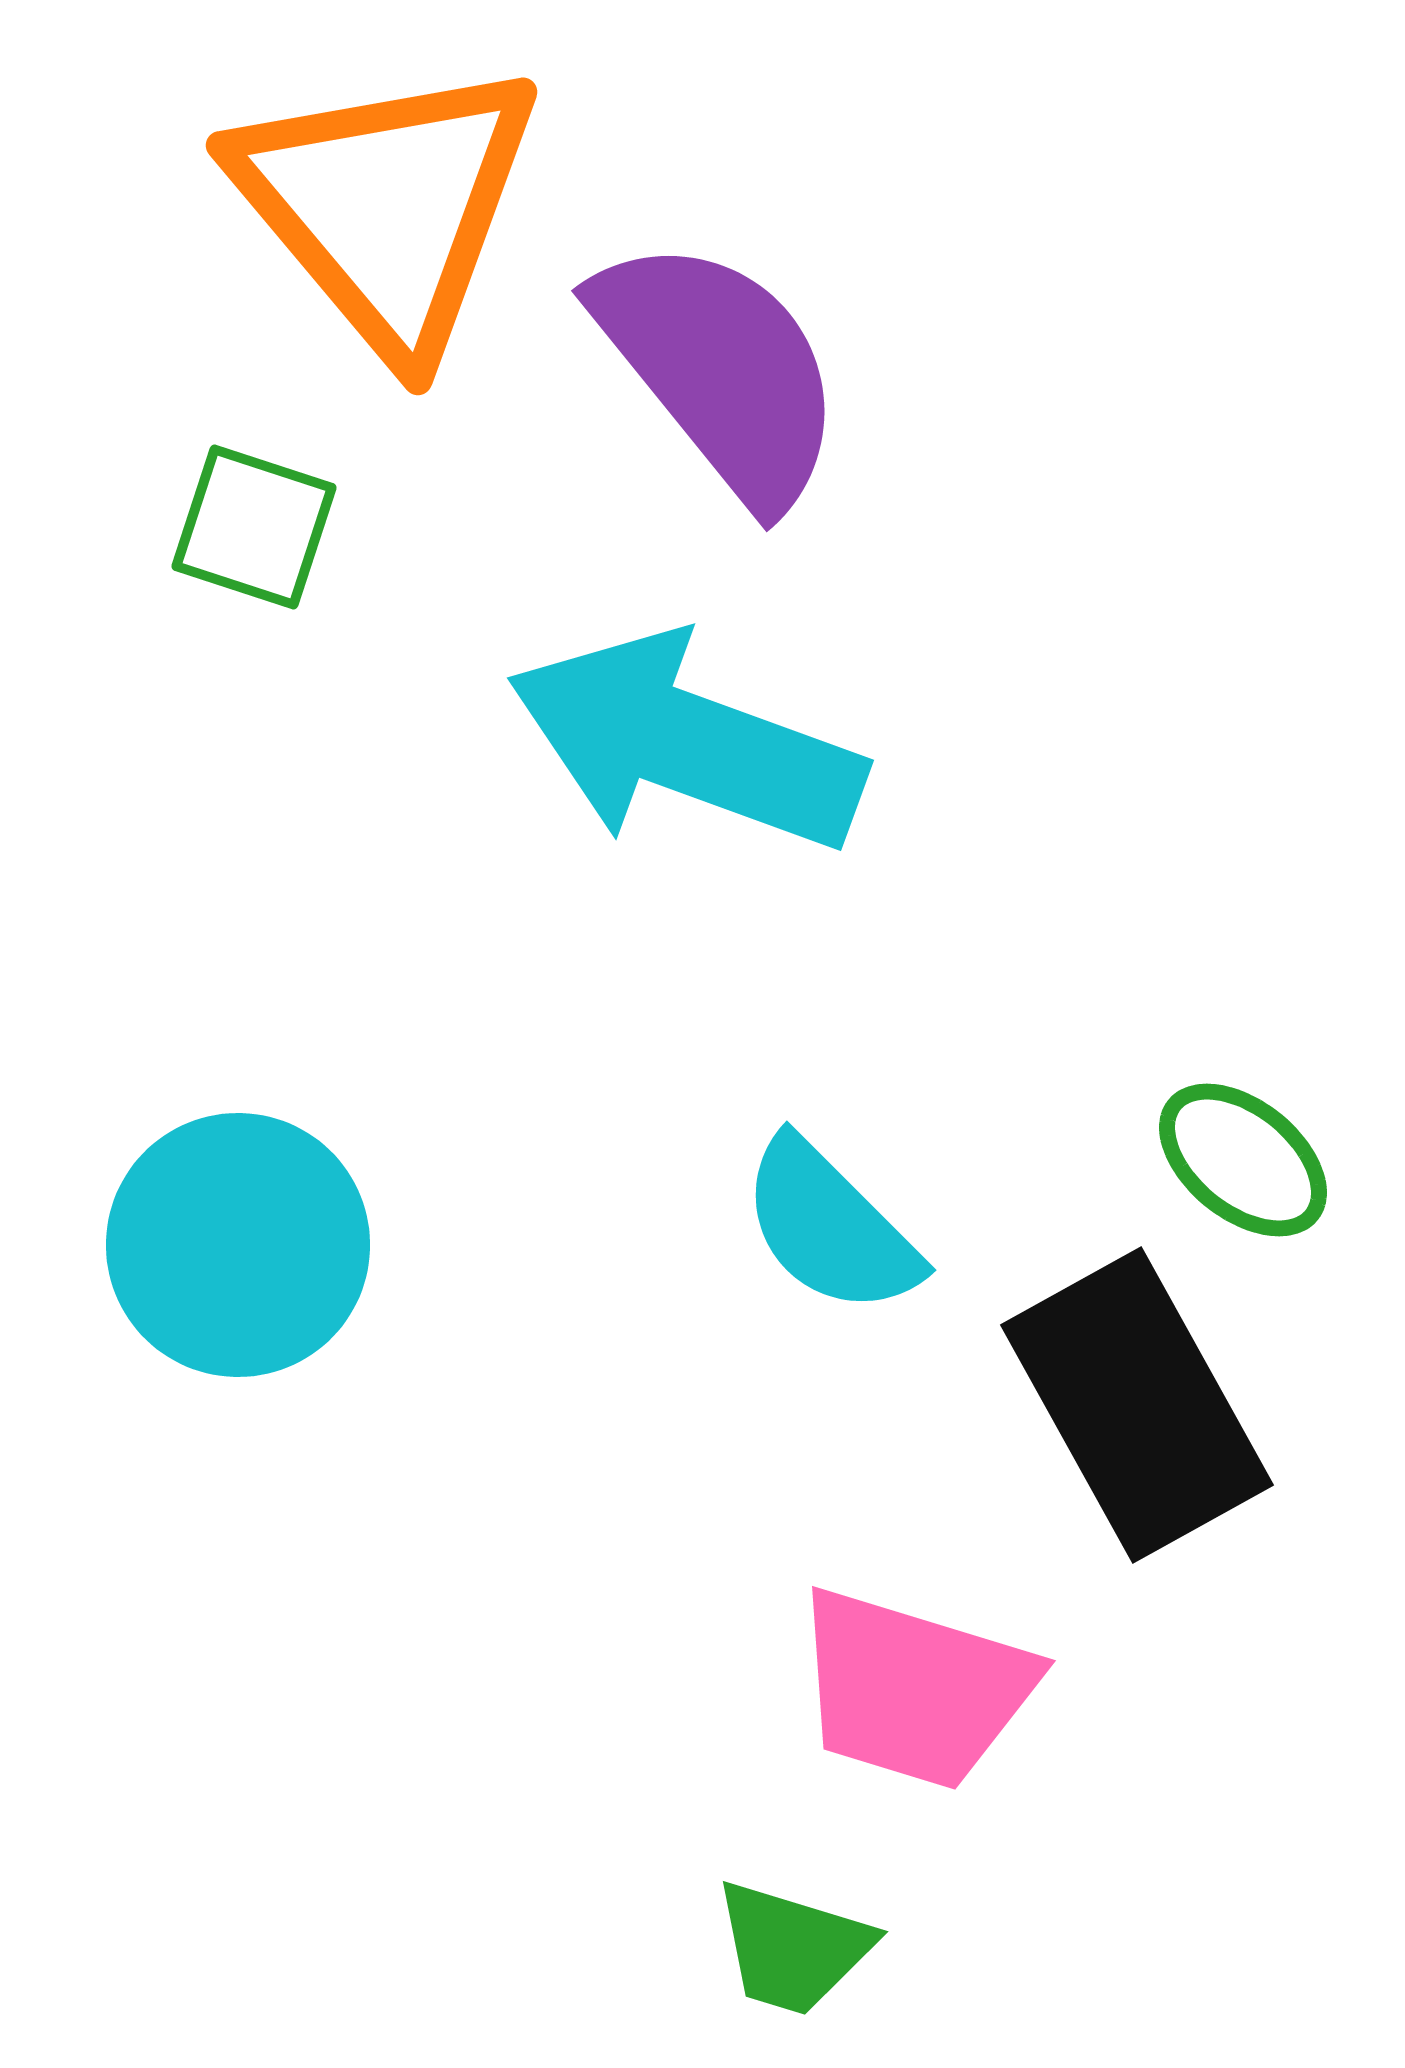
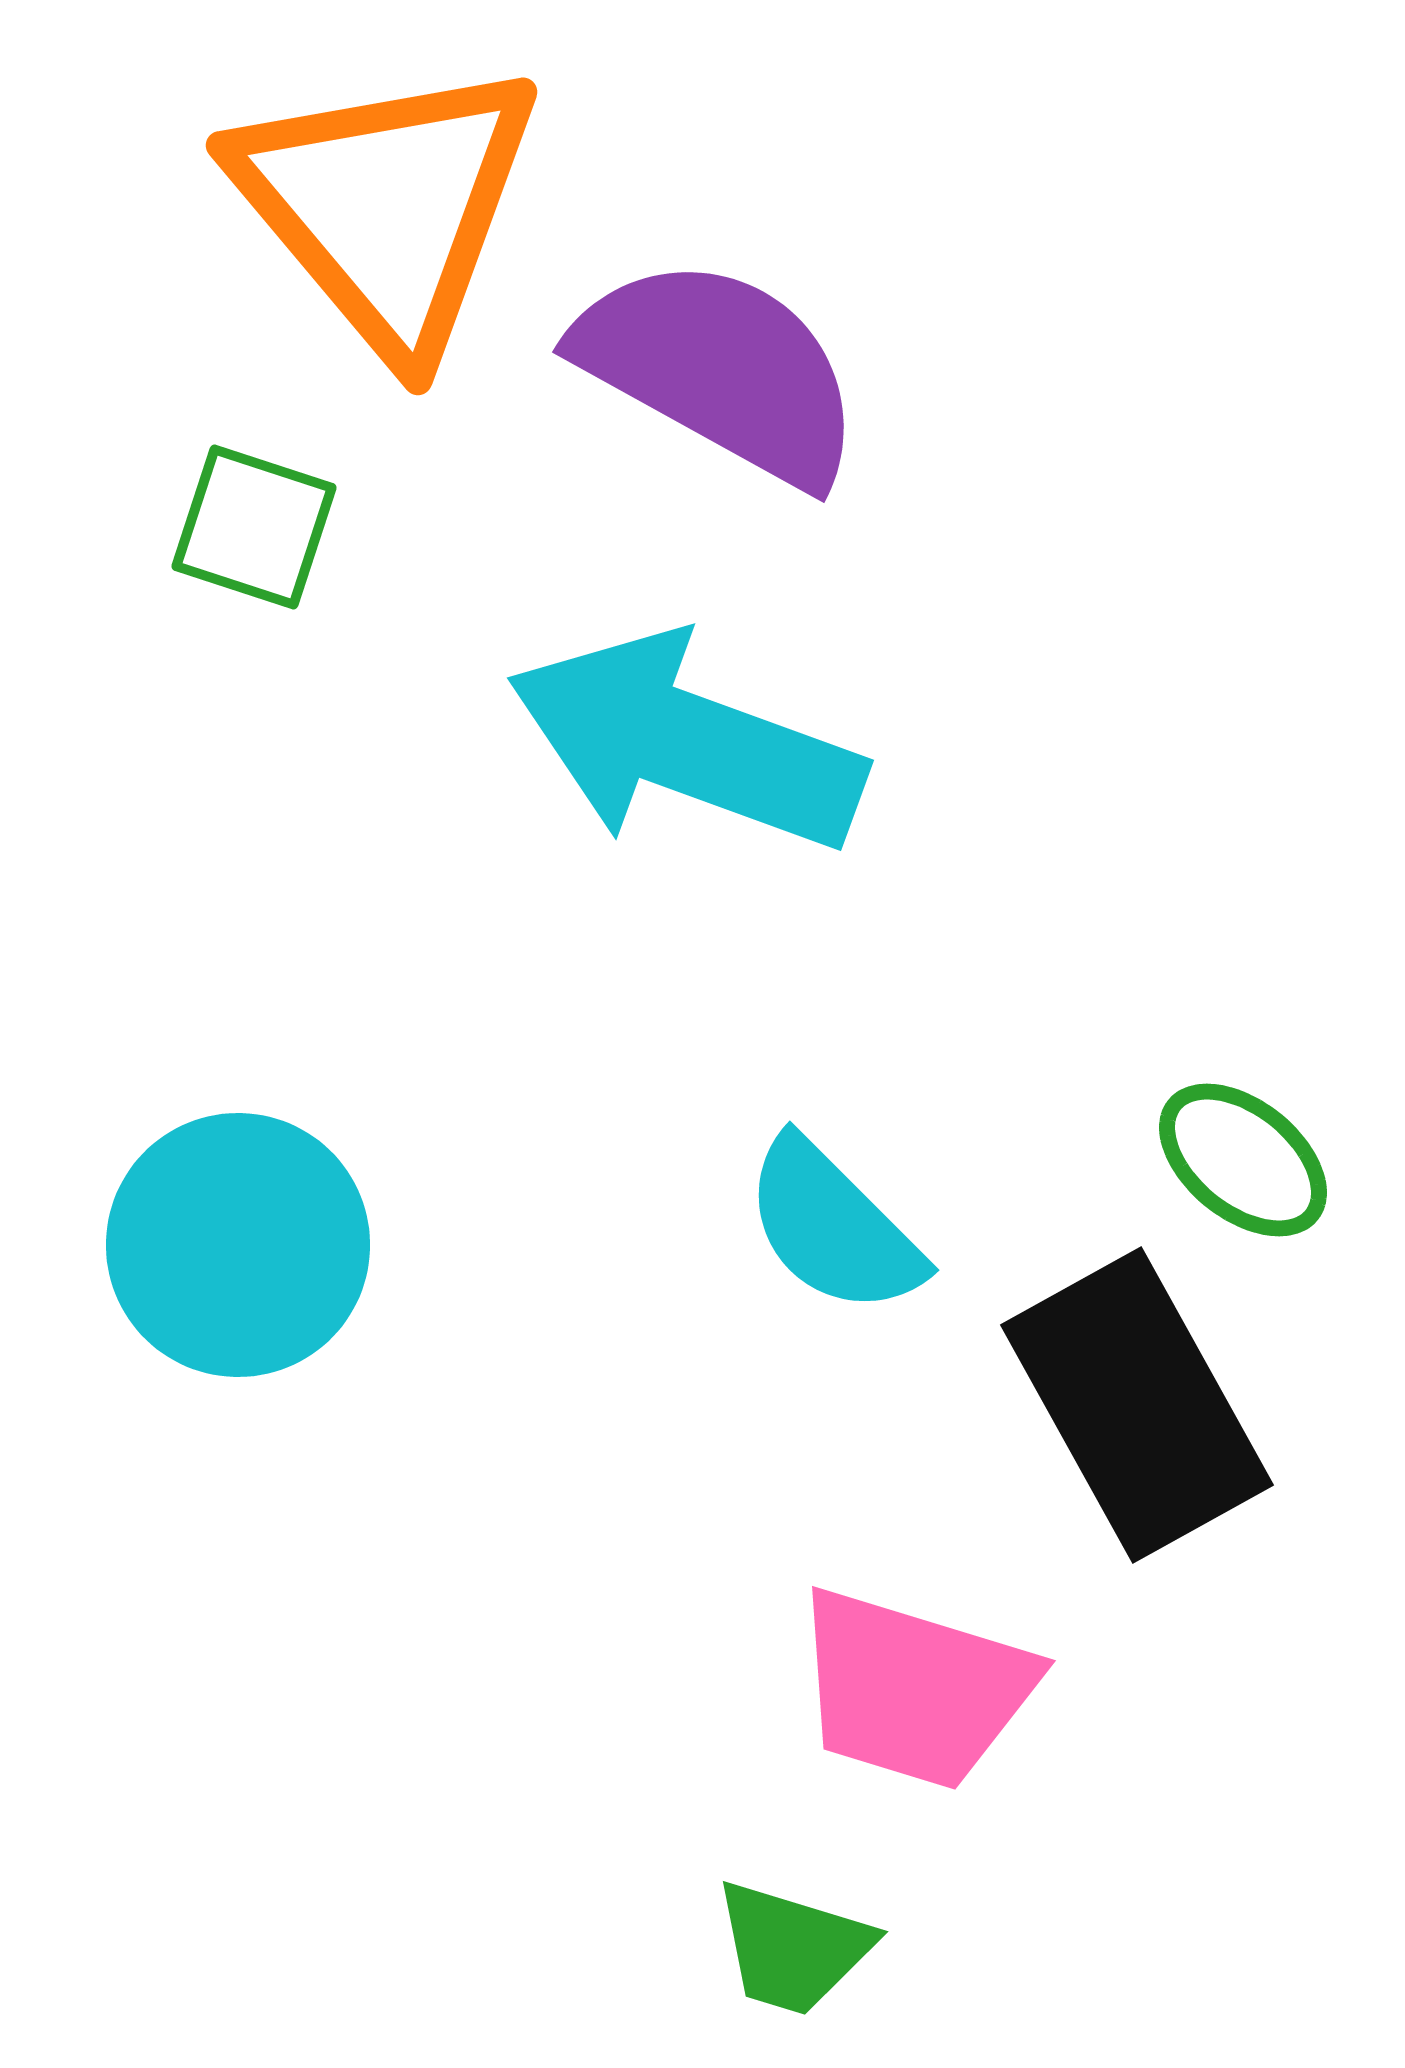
purple semicircle: rotated 22 degrees counterclockwise
cyan semicircle: moved 3 px right
